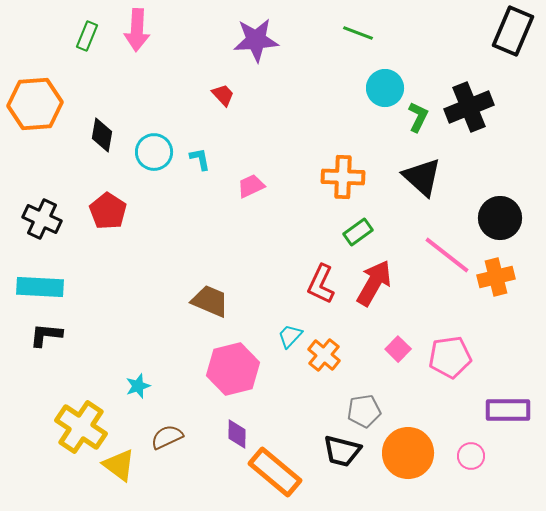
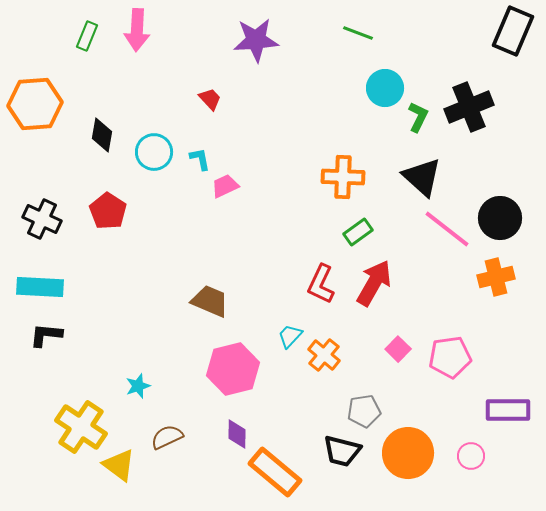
red trapezoid at (223, 95): moved 13 px left, 4 px down
pink trapezoid at (251, 186): moved 26 px left
pink line at (447, 255): moved 26 px up
